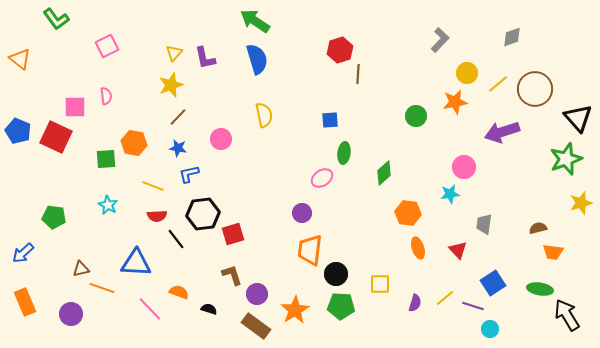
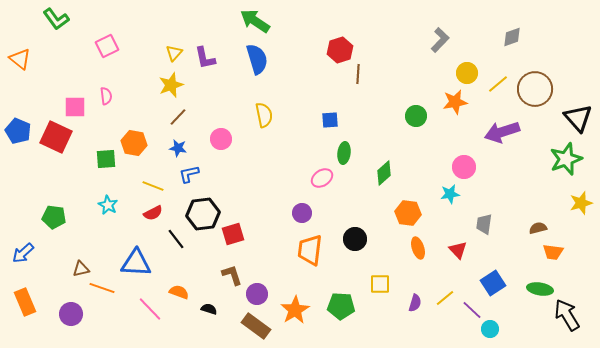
red semicircle at (157, 216): moved 4 px left, 3 px up; rotated 24 degrees counterclockwise
black circle at (336, 274): moved 19 px right, 35 px up
purple line at (473, 306): moved 1 px left, 4 px down; rotated 25 degrees clockwise
